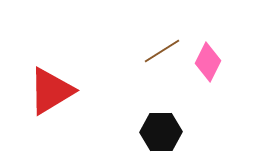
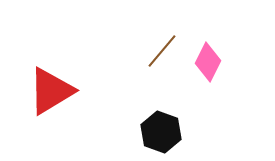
brown line: rotated 18 degrees counterclockwise
black hexagon: rotated 21 degrees clockwise
